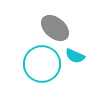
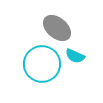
gray ellipse: moved 2 px right
